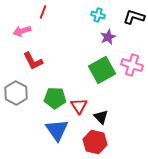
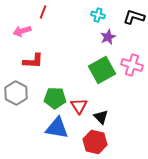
red L-shape: rotated 60 degrees counterclockwise
blue triangle: moved 2 px up; rotated 45 degrees counterclockwise
